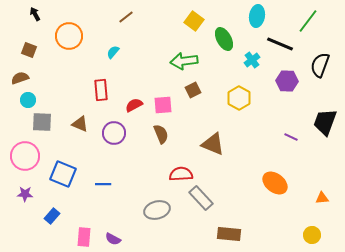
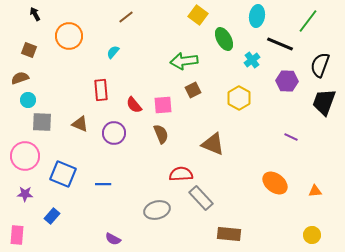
yellow square at (194, 21): moved 4 px right, 6 px up
red semicircle at (134, 105): rotated 102 degrees counterclockwise
black trapezoid at (325, 122): moved 1 px left, 20 px up
orange triangle at (322, 198): moved 7 px left, 7 px up
pink rectangle at (84, 237): moved 67 px left, 2 px up
